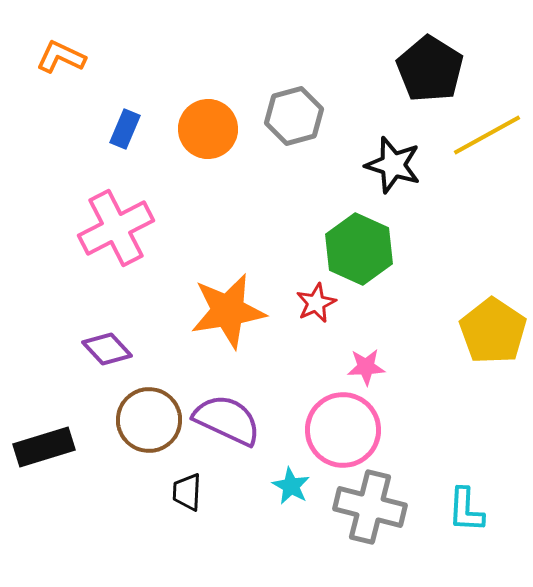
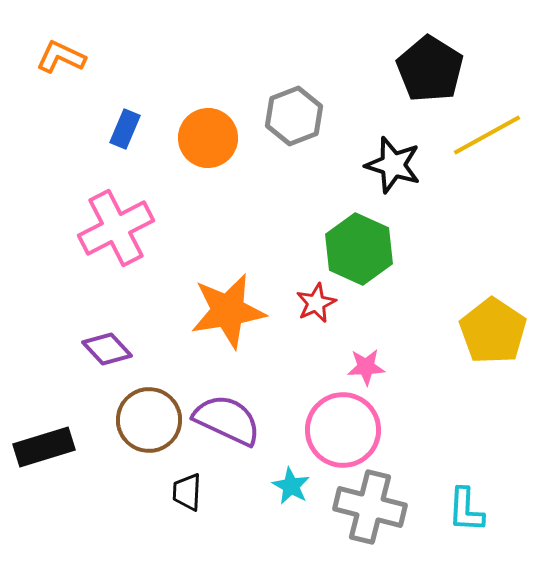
gray hexagon: rotated 6 degrees counterclockwise
orange circle: moved 9 px down
